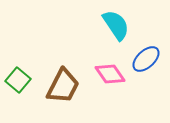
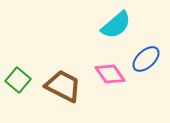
cyan semicircle: rotated 84 degrees clockwise
brown trapezoid: rotated 90 degrees counterclockwise
